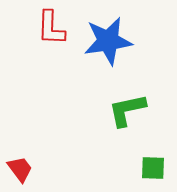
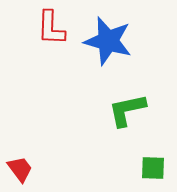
blue star: rotated 24 degrees clockwise
